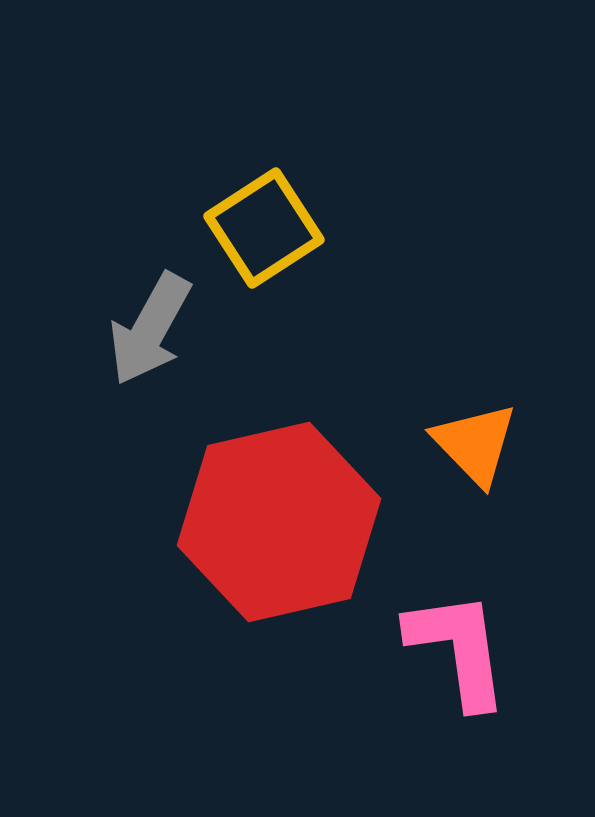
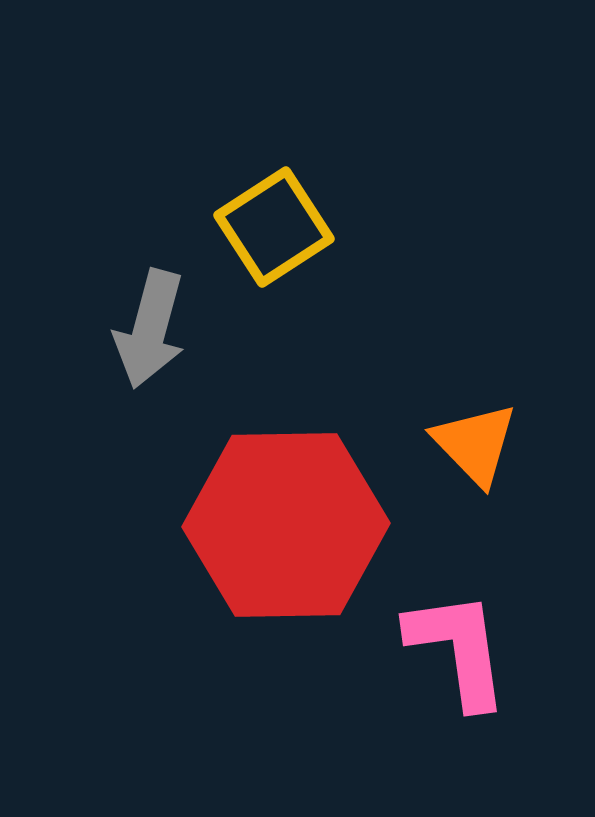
yellow square: moved 10 px right, 1 px up
gray arrow: rotated 14 degrees counterclockwise
red hexagon: moved 7 px right, 3 px down; rotated 12 degrees clockwise
